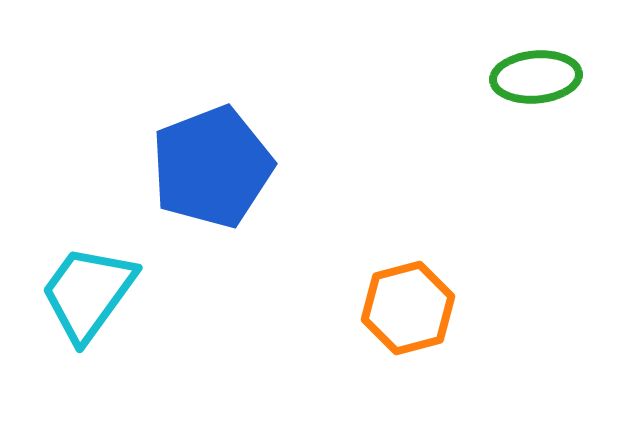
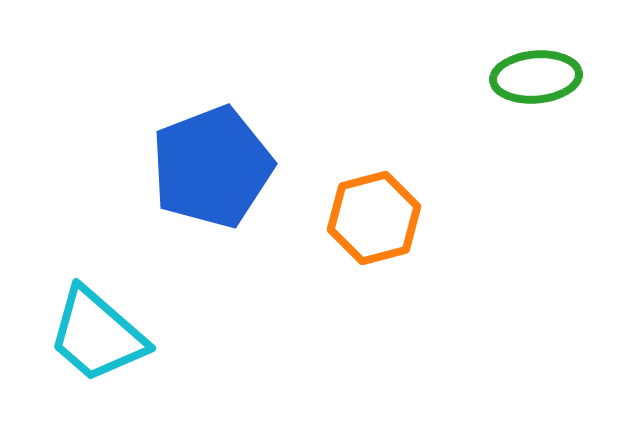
cyan trapezoid: moved 9 px right, 42 px down; rotated 85 degrees counterclockwise
orange hexagon: moved 34 px left, 90 px up
